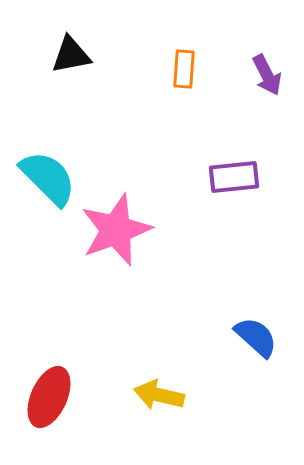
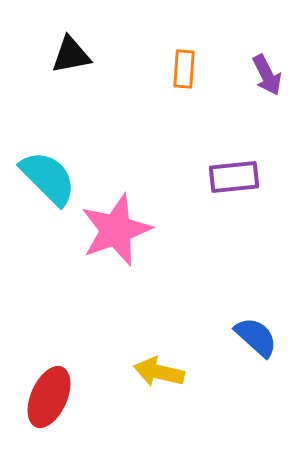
yellow arrow: moved 23 px up
